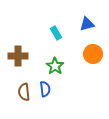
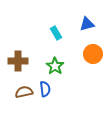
brown cross: moved 5 px down
brown semicircle: rotated 84 degrees clockwise
